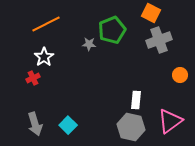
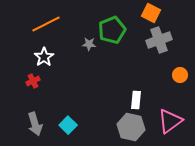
red cross: moved 3 px down
